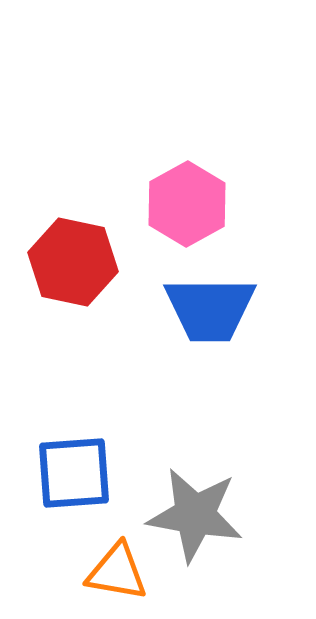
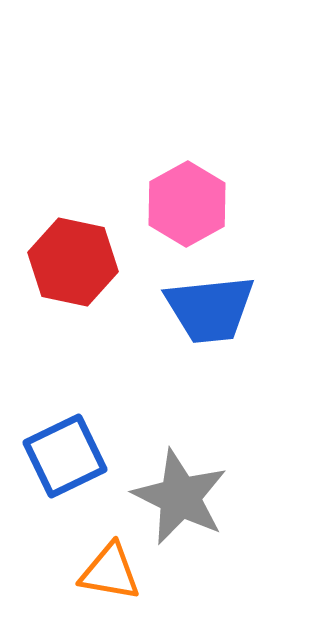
blue trapezoid: rotated 6 degrees counterclockwise
blue square: moved 9 px left, 17 px up; rotated 22 degrees counterclockwise
gray star: moved 15 px left, 18 px up; rotated 16 degrees clockwise
orange triangle: moved 7 px left
